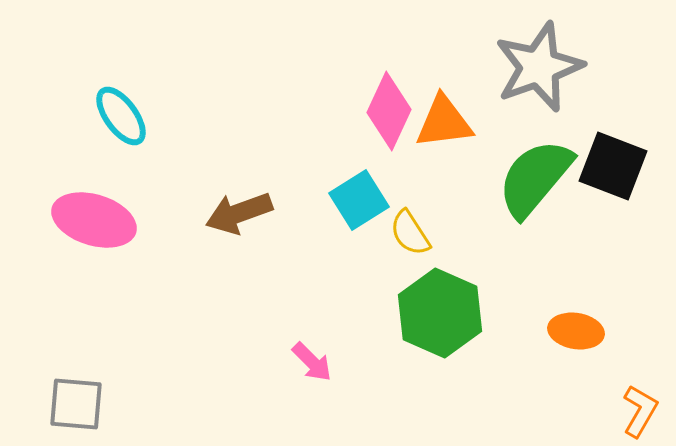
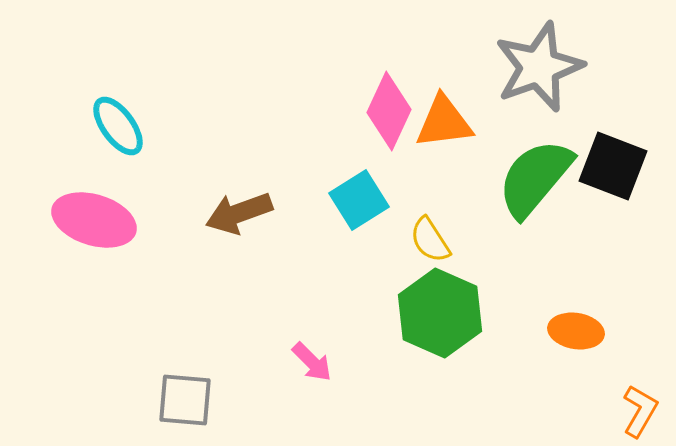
cyan ellipse: moved 3 px left, 10 px down
yellow semicircle: moved 20 px right, 7 px down
gray square: moved 109 px right, 4 px up
